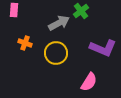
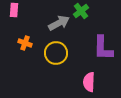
purple L-shape: rotated 68 degrees clockwise
pink semicircle: rotated 150 degrees clockwise
